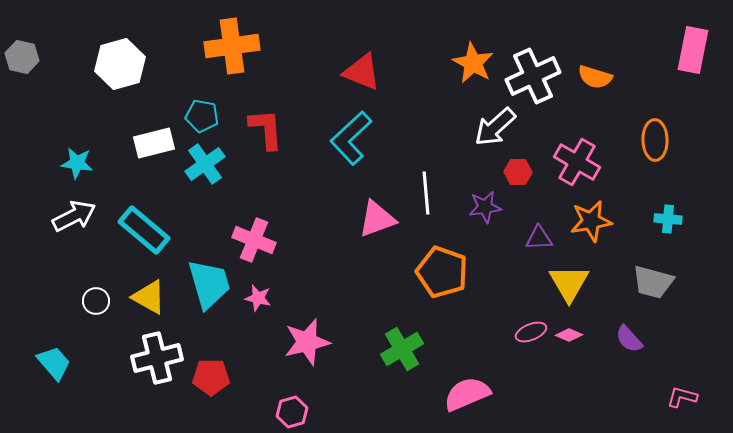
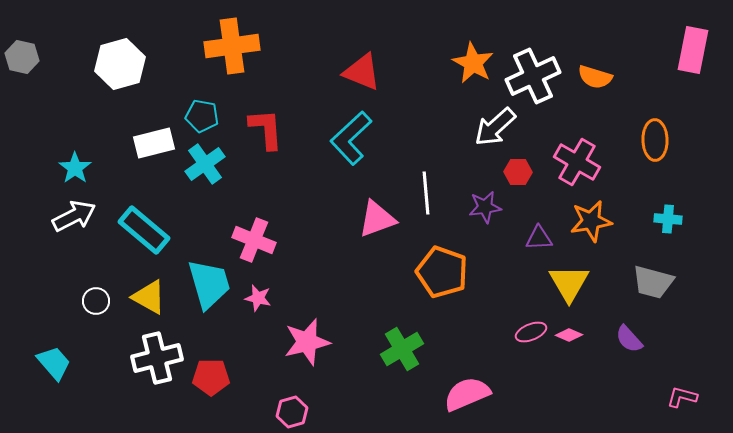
cyan star at (77, 163): moved 2 px left, 5 px down; rotated 28 degrees clockwise
